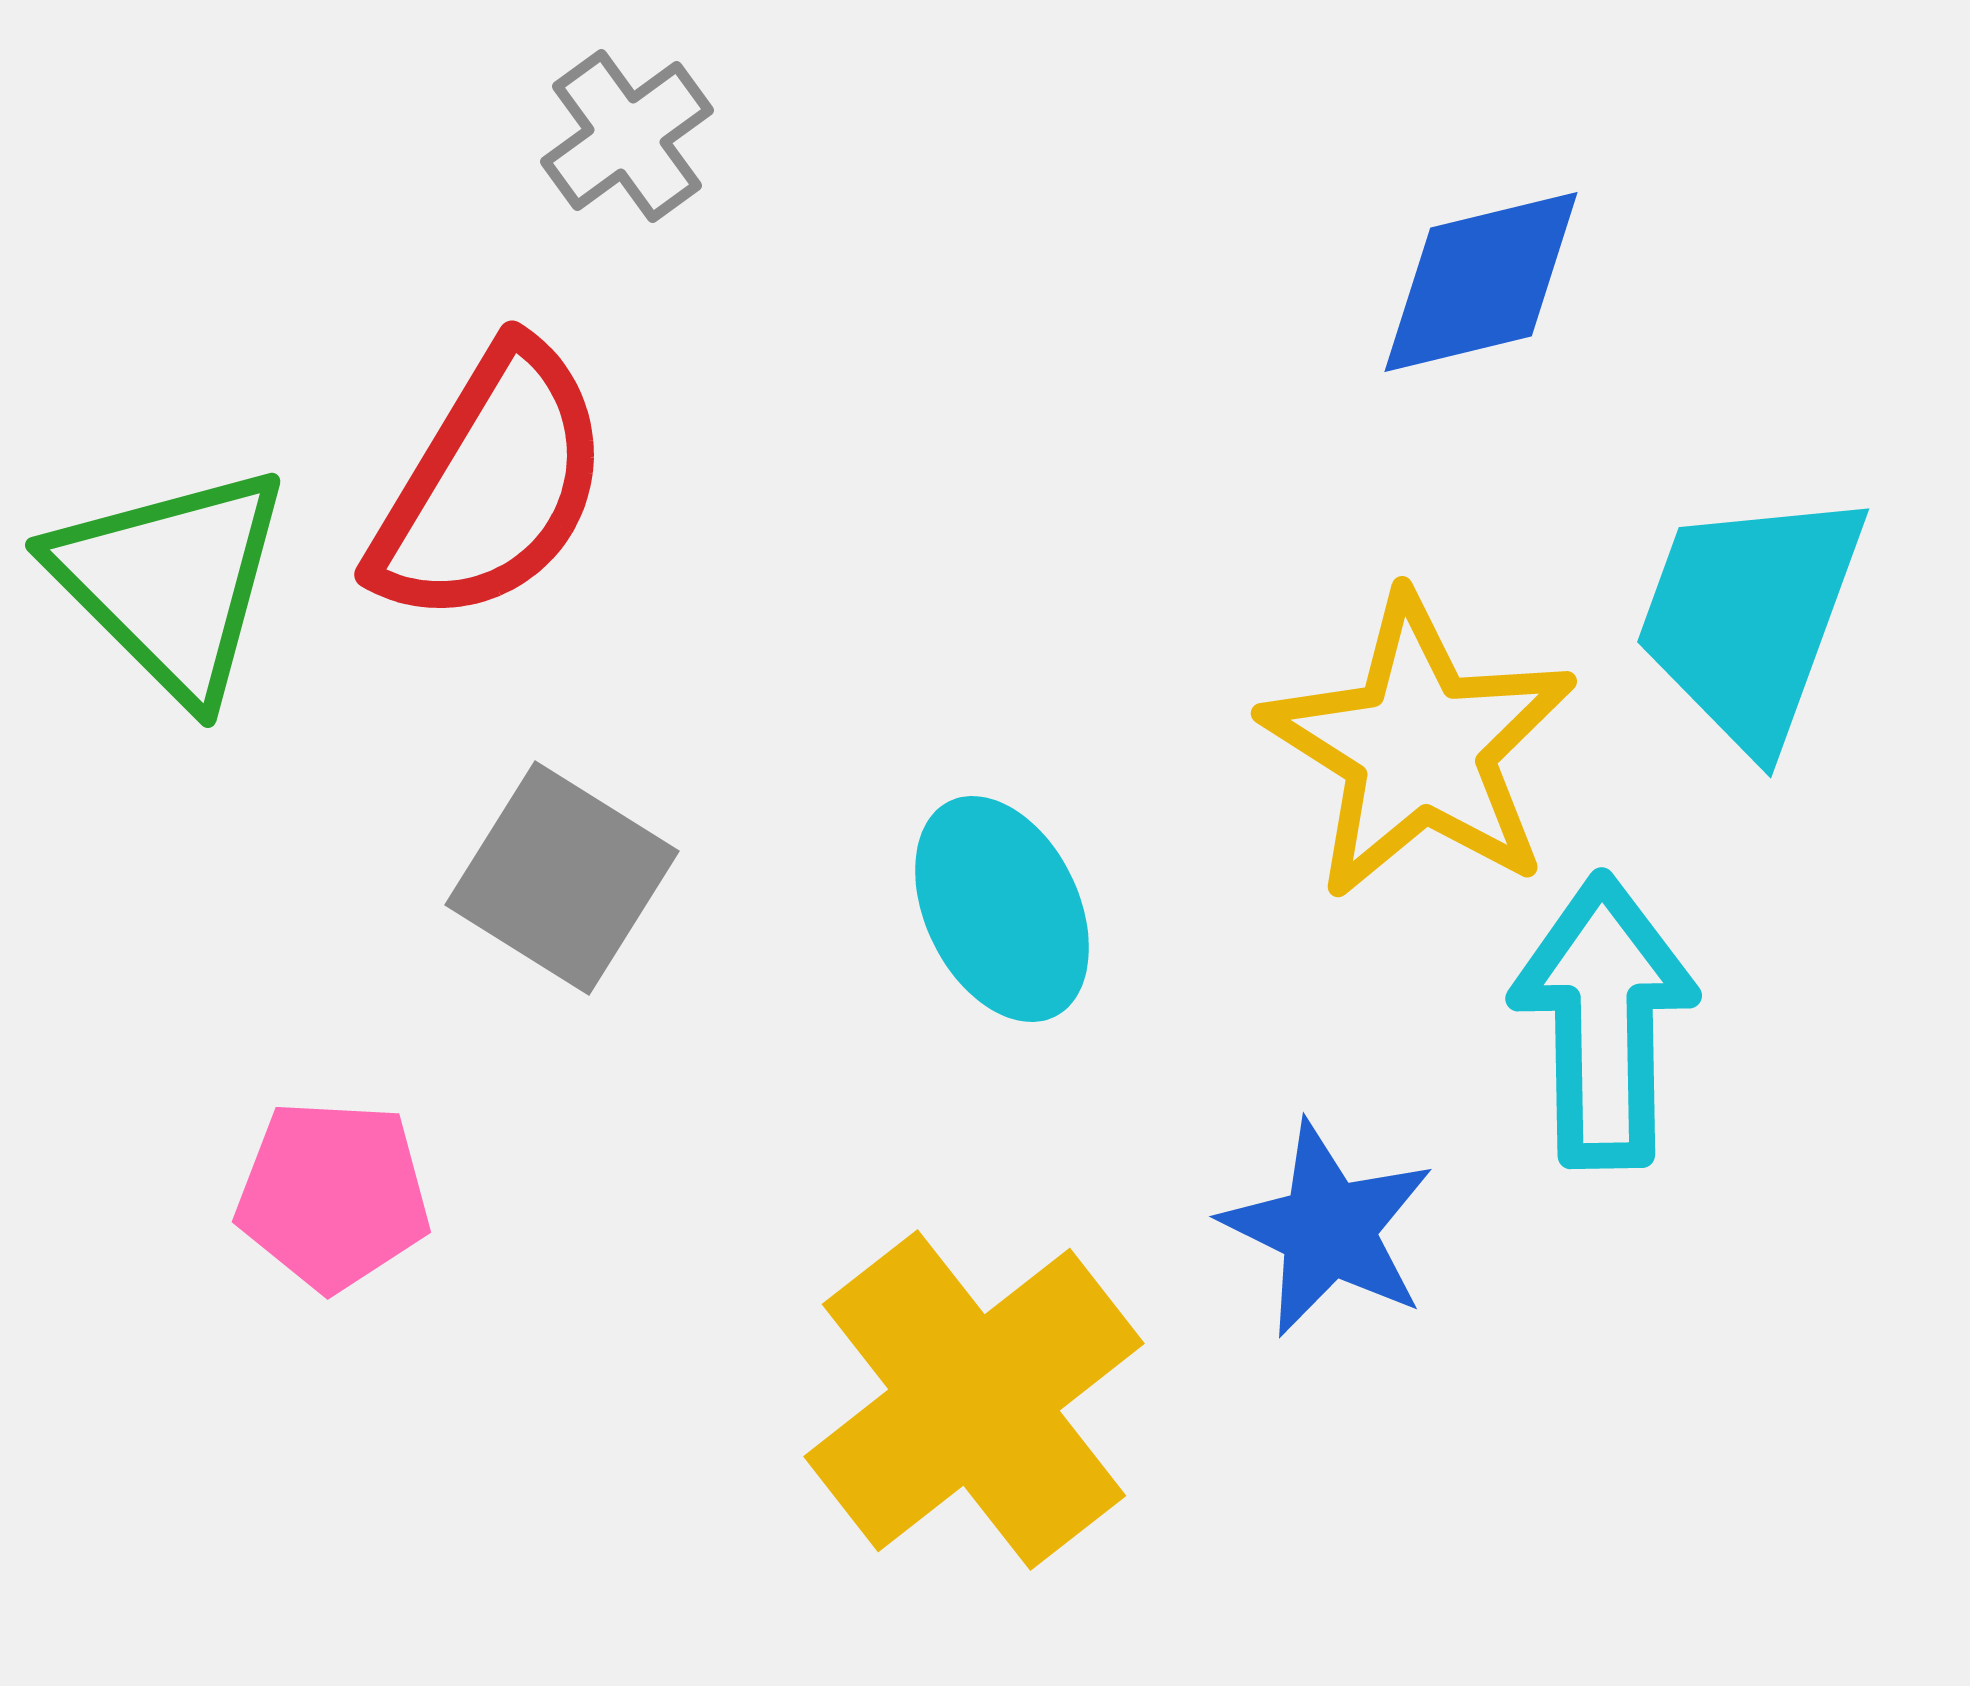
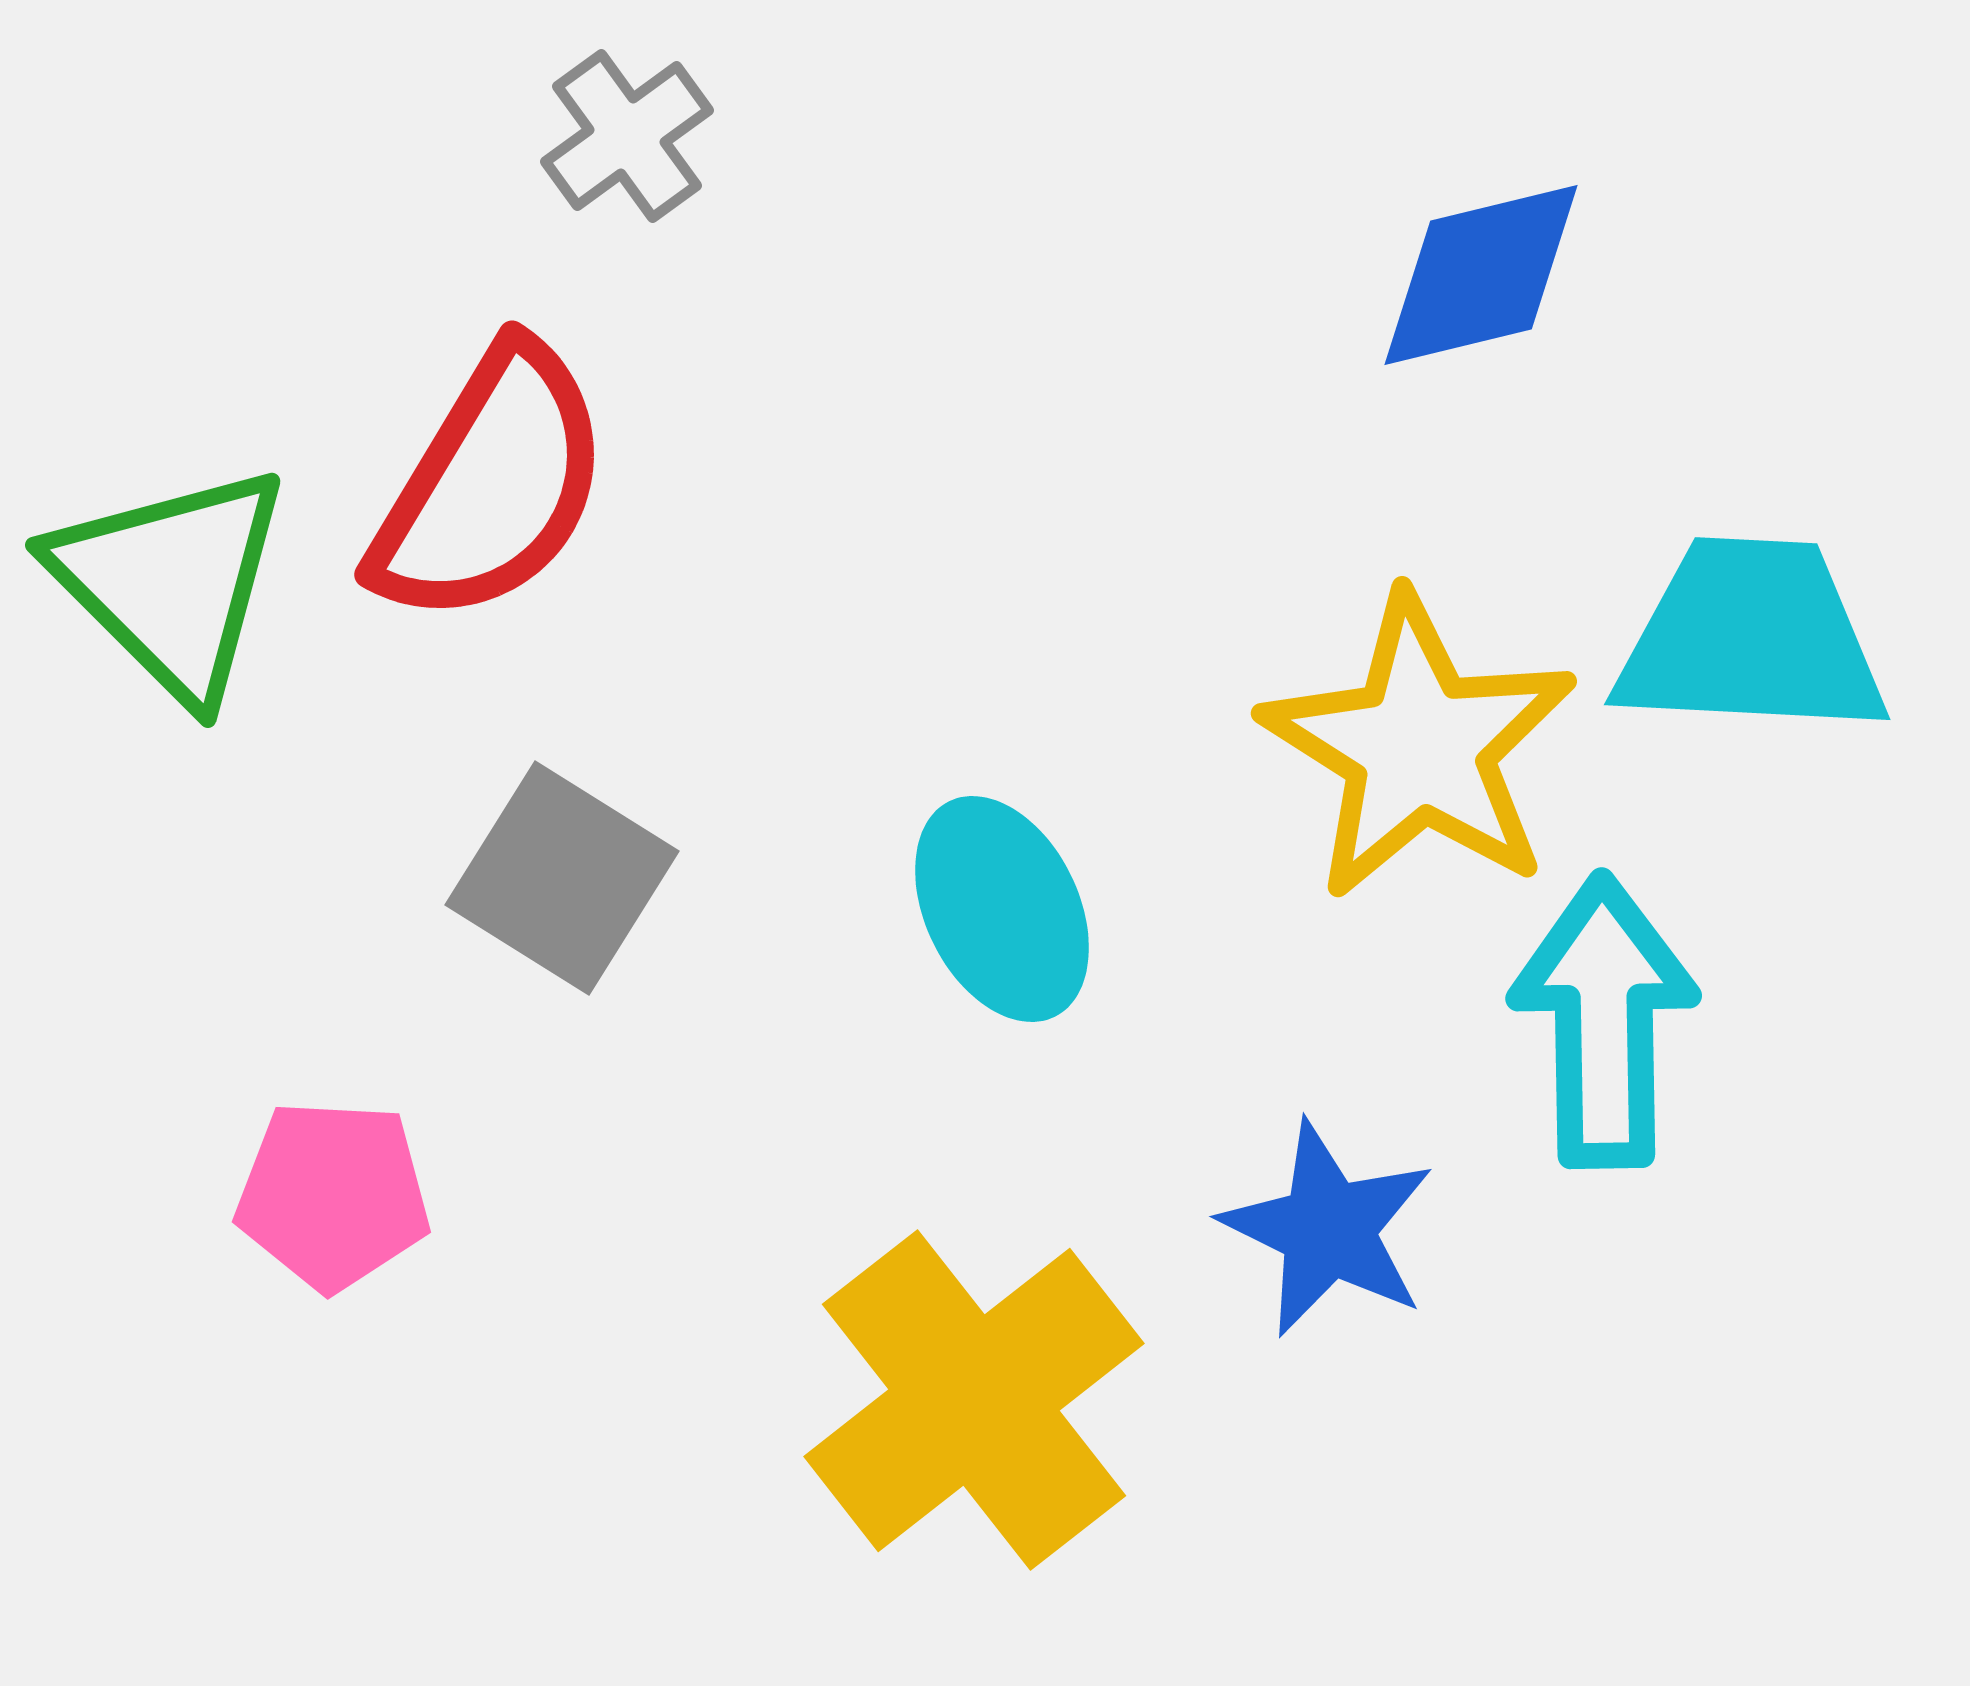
blue diamond: moved 7 px up
cyan trapezoid: moved 1 px right, 20 px down; rotated 73 degrees clockwise
